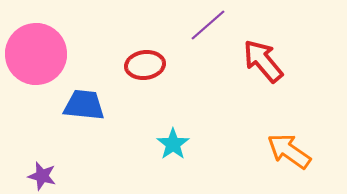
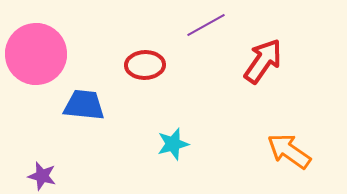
purple line: moved 2 px left; rotated 12 degrees clockwise
red arrow: rotated 75 degrees clockwise
red ellipse: rotated 6 degrees clockwise
cyan star: rotated 20 degrees clockwise
